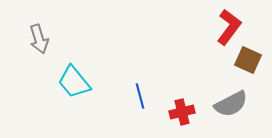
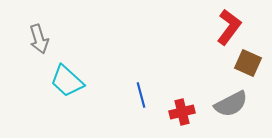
brown square: moved 3 px down
cyan trapezoid: moved 7 px left, 1 px up; rotated 9 degrees counterclockwise
blue line: moved 1 px right, 1 px up
